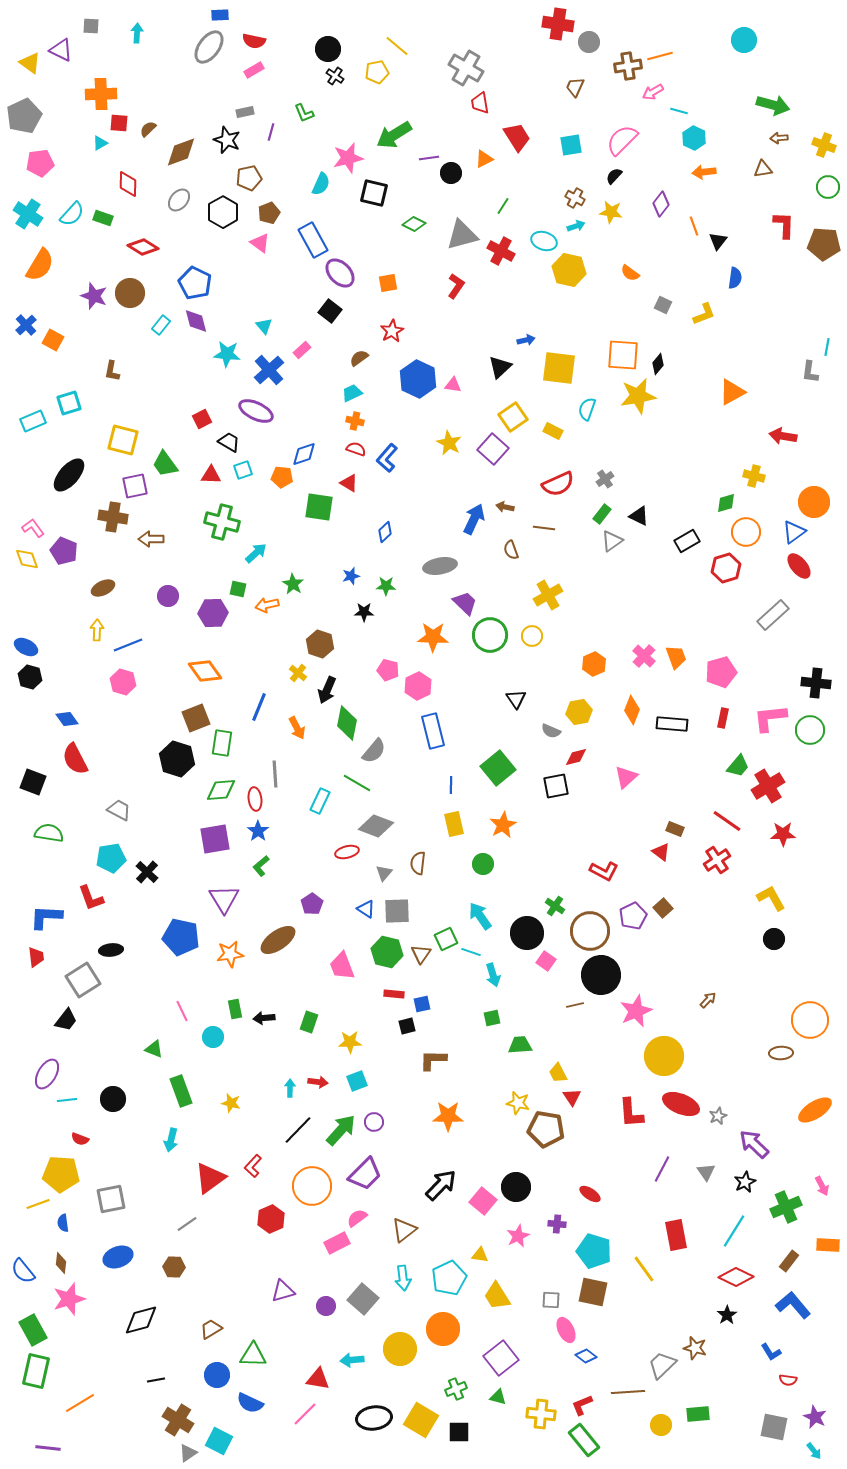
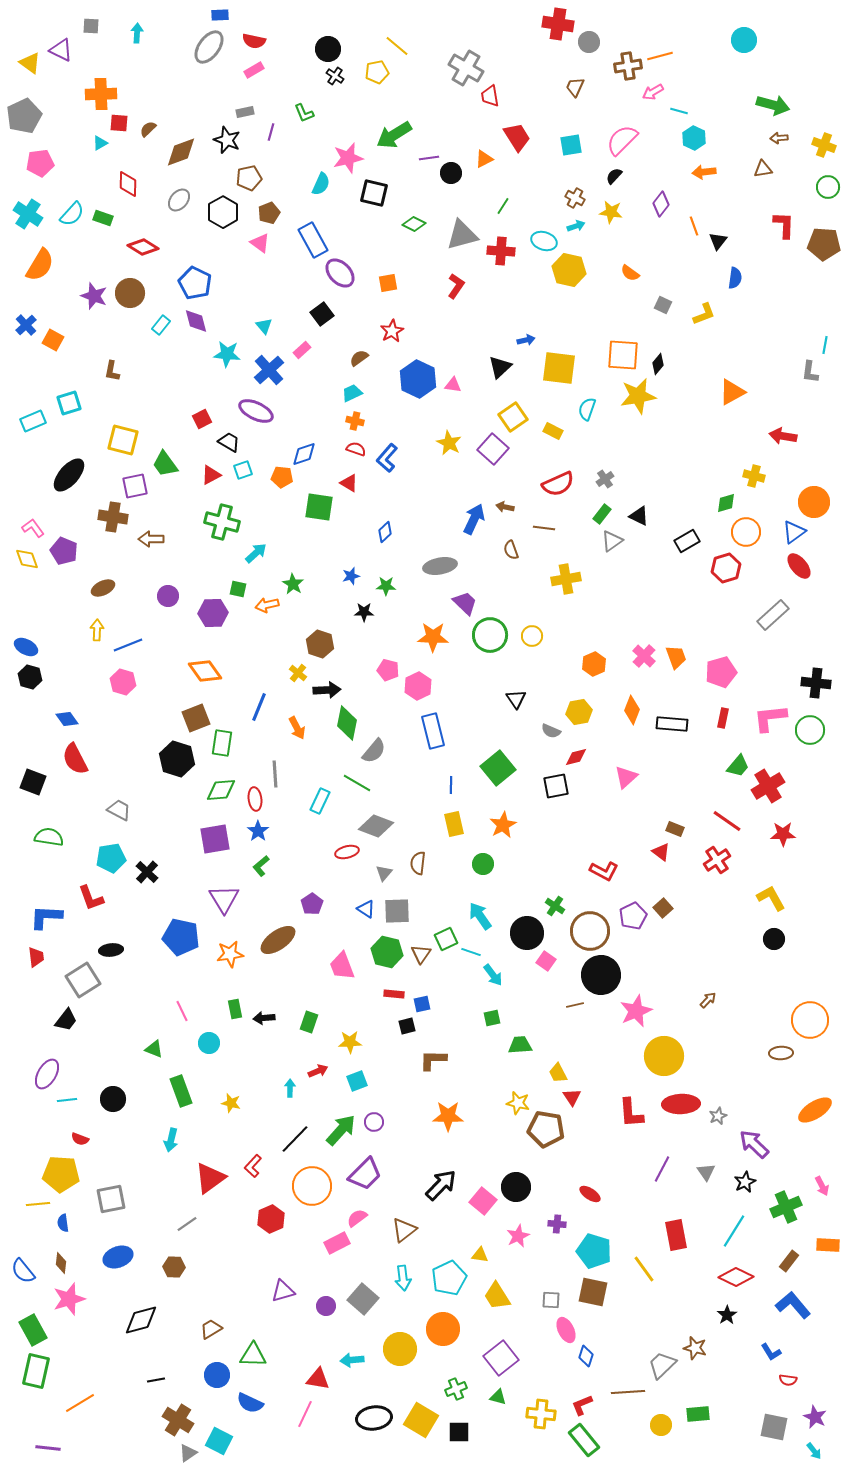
red trapezoid at (480, 103): moved 10 px right, 7 px up
red cross at (501, 251): rotated 24 degrees counterclockwise
black square at (330, 311): moved 8 px left, 3 px down; rotated 15 degrees clockwise
cyan line at (827, 347): moved 2 px left, 2 px up
red triangle at (211, 475): rotated 30 degrees counterclockwise
yellow cross at (548, 595): moved 18 px right, 16 px up; rotated 20 degrees clockwise
black arrow at (327, 690): rotated 116 degrees counterclockwise
green semicircle at (49, 833): moved 4 px down
cyan arrow at (493, 975): rotated 20 degrees counterclockwise
cyan circle at (213, 1037): moved 4 px left, 6 px down
red arrow at (318, 1082): moved 11 px up; rotated 30 degrees counterclockwise
red ellipse at (681, 1104): rotated 24 degrees counterclockwise
black line at (298, 1130): moved 3 px left, 9 px down
yellow line at (38, 1204): rotated 15 degrees clockwise
blue diamond at (586, 1356): rotated 70 degrees clockwise
pink line at (305, 1414): rotated 20 degrees counterclockwise
